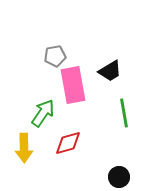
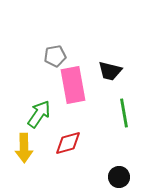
black trapezoid: rotated 45 degrees clockwise
green arrow: moved 4 px left, 1 px down
